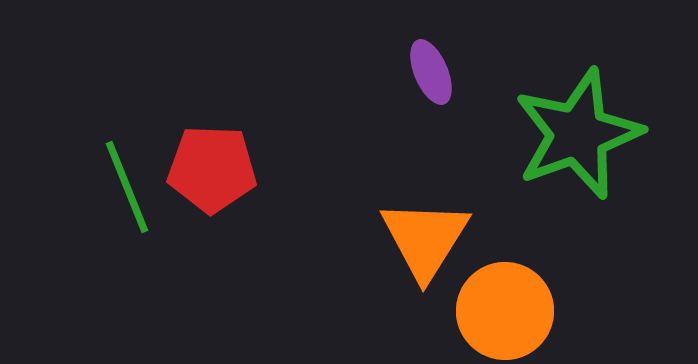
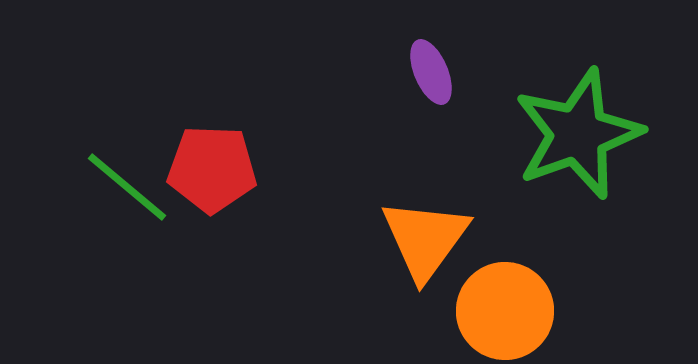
green line: rotated 28 degrees counterclockwise
orange triangle: rotated 4 degrees clockwise
